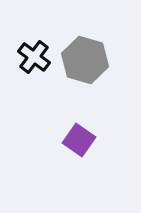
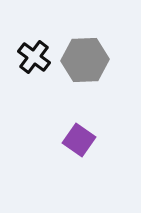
gray hexagon: rotated 18 degrees counterclockwise
